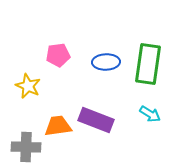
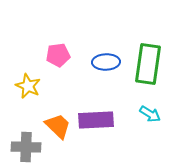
purple rectangle: rotated 24 degrees counterclockwise
orange trapezoid: rotated 52 degrees clockwise
